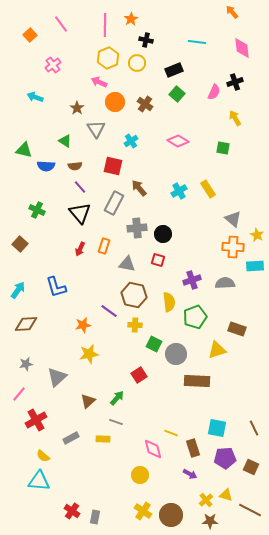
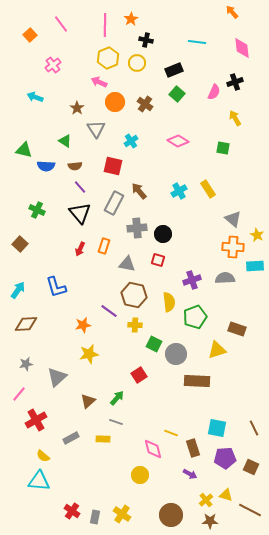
brown arrow at (139, 188): moved 3 px down
gray semicircle at (225, 283): moved 5 px up
yellow cross at (143, 511): moved 21 px left, 3 px down
